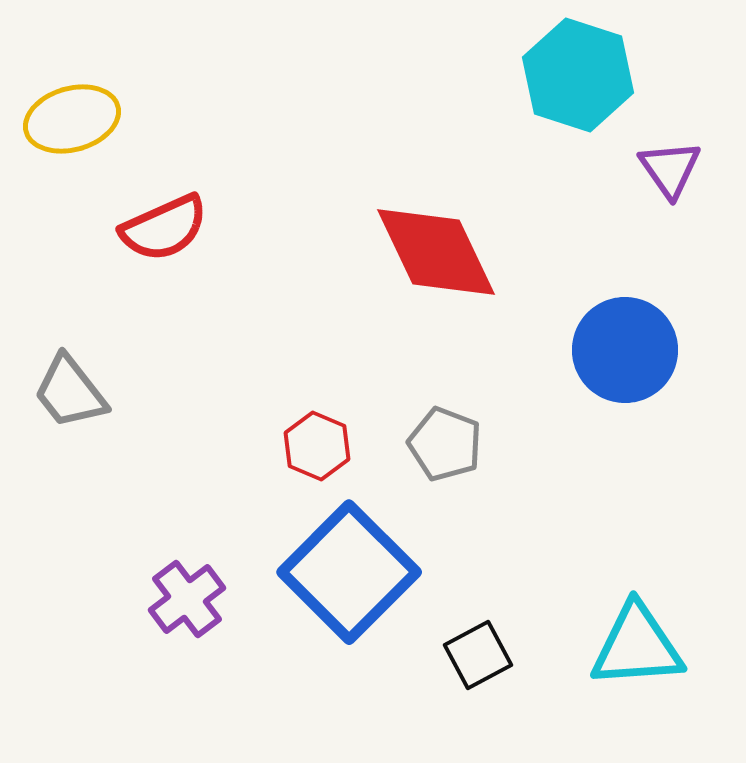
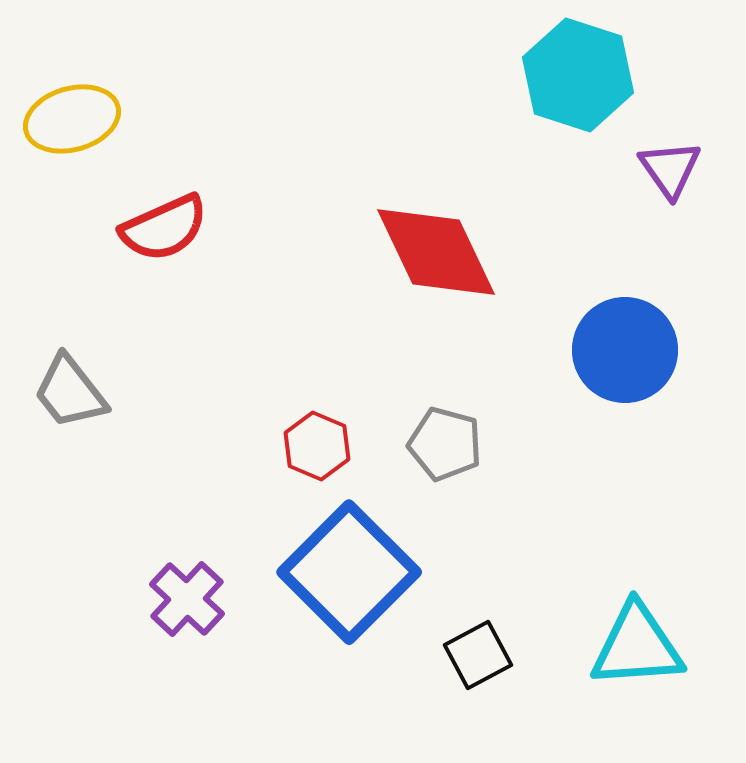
gray pentagon: rotated 6 degrees counterclockwise
purple cross: rotated 10 degrees counterclockwise
